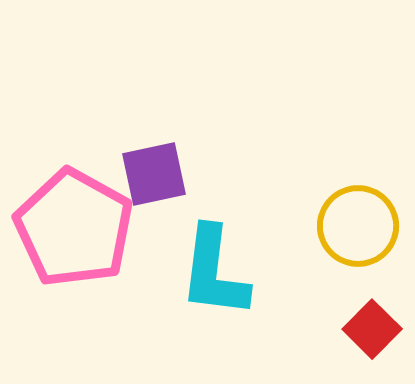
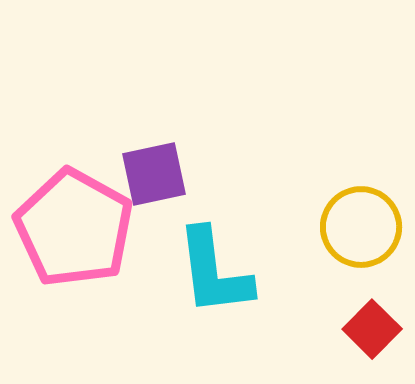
yellow circle: moved 3 px right, 1 px down
cyan L-shape: rotated 14 degrees counterclockwise
